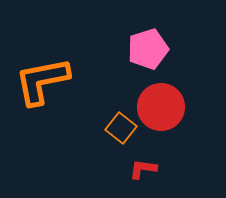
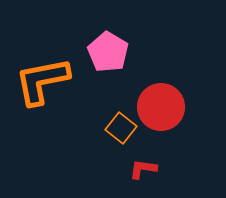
pink pentagon: moved 40 px left, 3 px down; rotated 24 degrees counterclockwise
